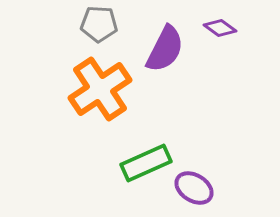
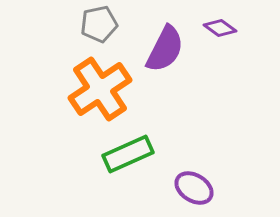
gray pentagon: rotated 15 degrees counterclockwise
green rectangle: moved 18 px left, 9 px up
